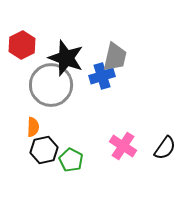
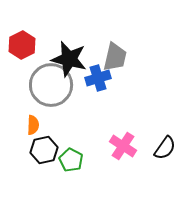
black star: moved 3 px right, 1 px down; rotated 6 degrees counterclockwise
blue cross: moved 4 px left, 2 px down
orange semicircle: moved 2 px up
